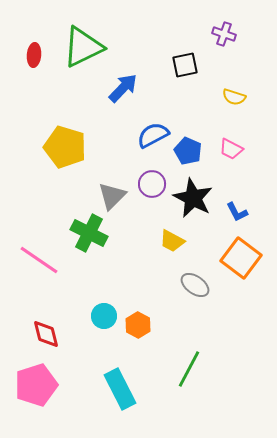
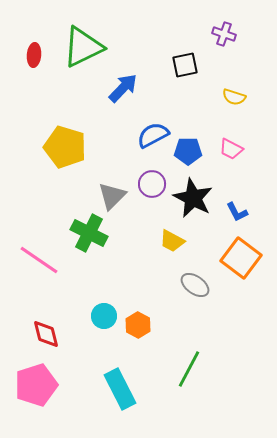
blue pentagon: rotated 24 degrees counterclockwise
